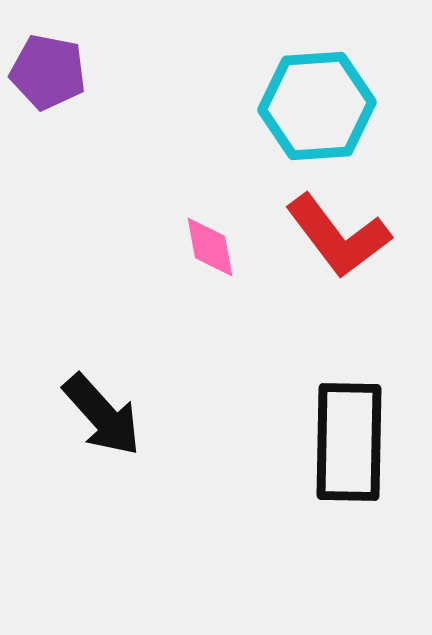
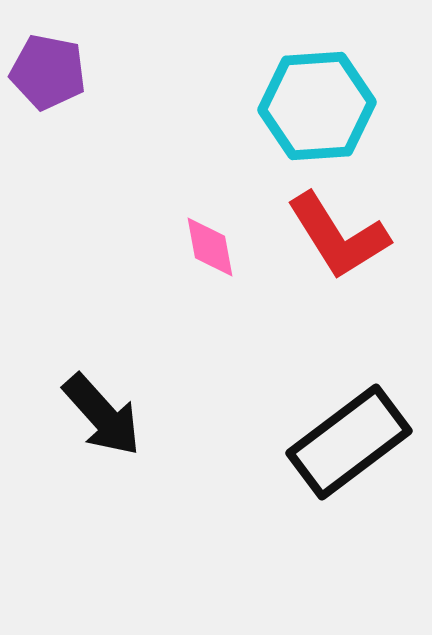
red L-shape: rotated 5 degrees clockwise
black rectangle: rotated 52 degrees clockwise
